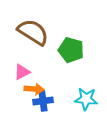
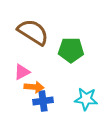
green pentagon: rotated 15 degrees counterclockwise
orange arrow: moved 2 px up
